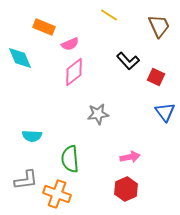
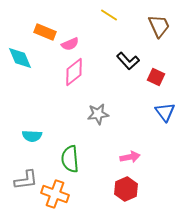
orange rectangle: moved 1 px right, 5 px down
orange cross: moved 2 px left
